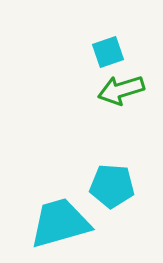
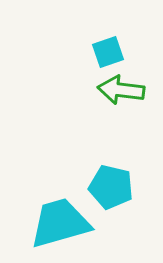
green arrow: rotated 24 degrees clockwise
cyan pentagon: moved 1 px left, 1 px down; rotated 9 degrees clockwise
